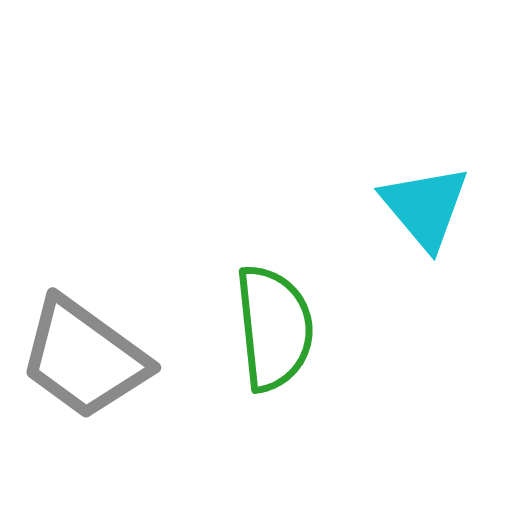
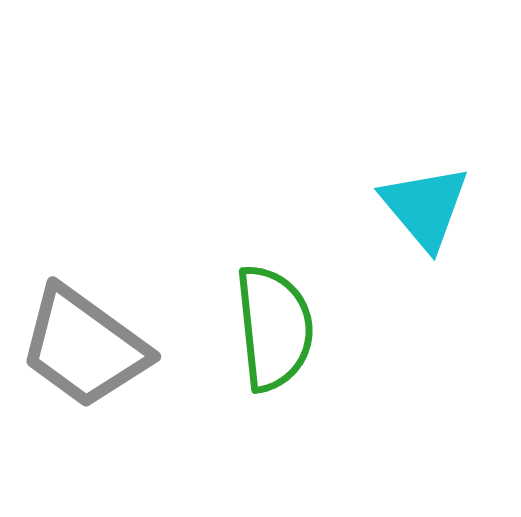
gray trapezoid: moved 11 px up
